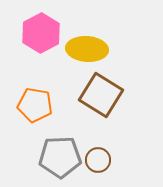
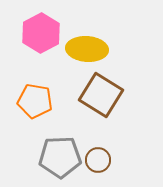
orange pentagon: moved 4 px up
